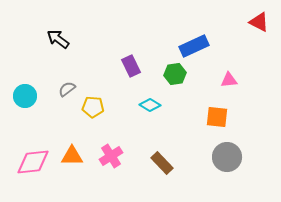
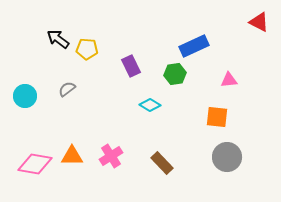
yellow pentagon: moved 6 px left, 58 px up
pink diamond: moved 2 px right, 2 px down; rotated 16 degrees clockwise
